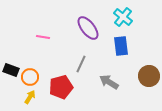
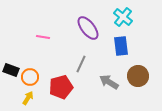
brown circle: moved 11 px left
yellow arrow: moved 2 px left, 1 px down
